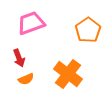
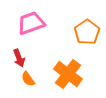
orange pentagon: moved 1 px left, 2 px down
orange semicircle: moved 2 px right; rotated 77 degrees clockwise
